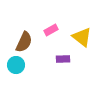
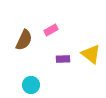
yellow triangle: moved 9 px right, 17 px down
brown semicircle: moved 2 px up
cyan circle: moved 15 px right, 20 px down
